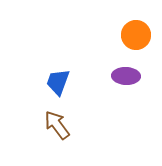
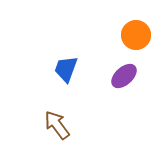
purple ellipse: moved 2 px left; rotated 44 degrees counterclockwise
blue trapezoid: moved 8 px right, 13 px up
